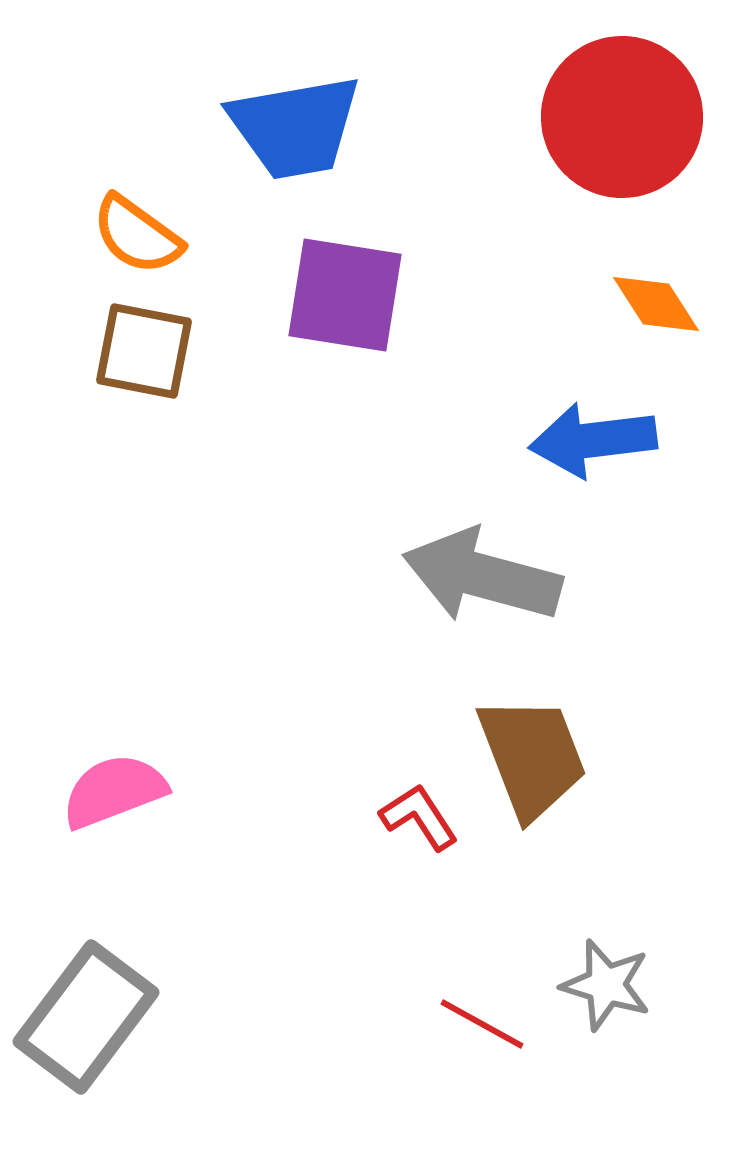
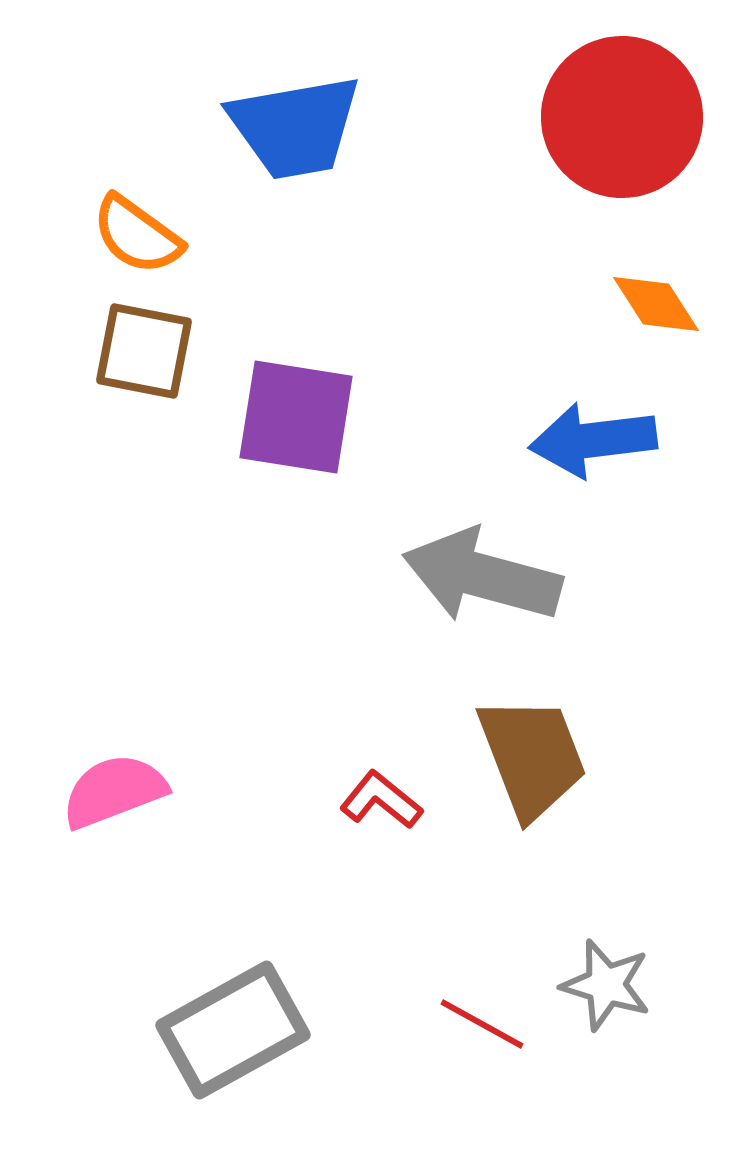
purple square: moved 49 px left, 122 px down
red L-shape: moved 38 px left, 17 px up; rotated 18 degrees counterclockwise
gray rectangle: moved 147 px right, 13 px down; rotated 24 degrees clockwise
